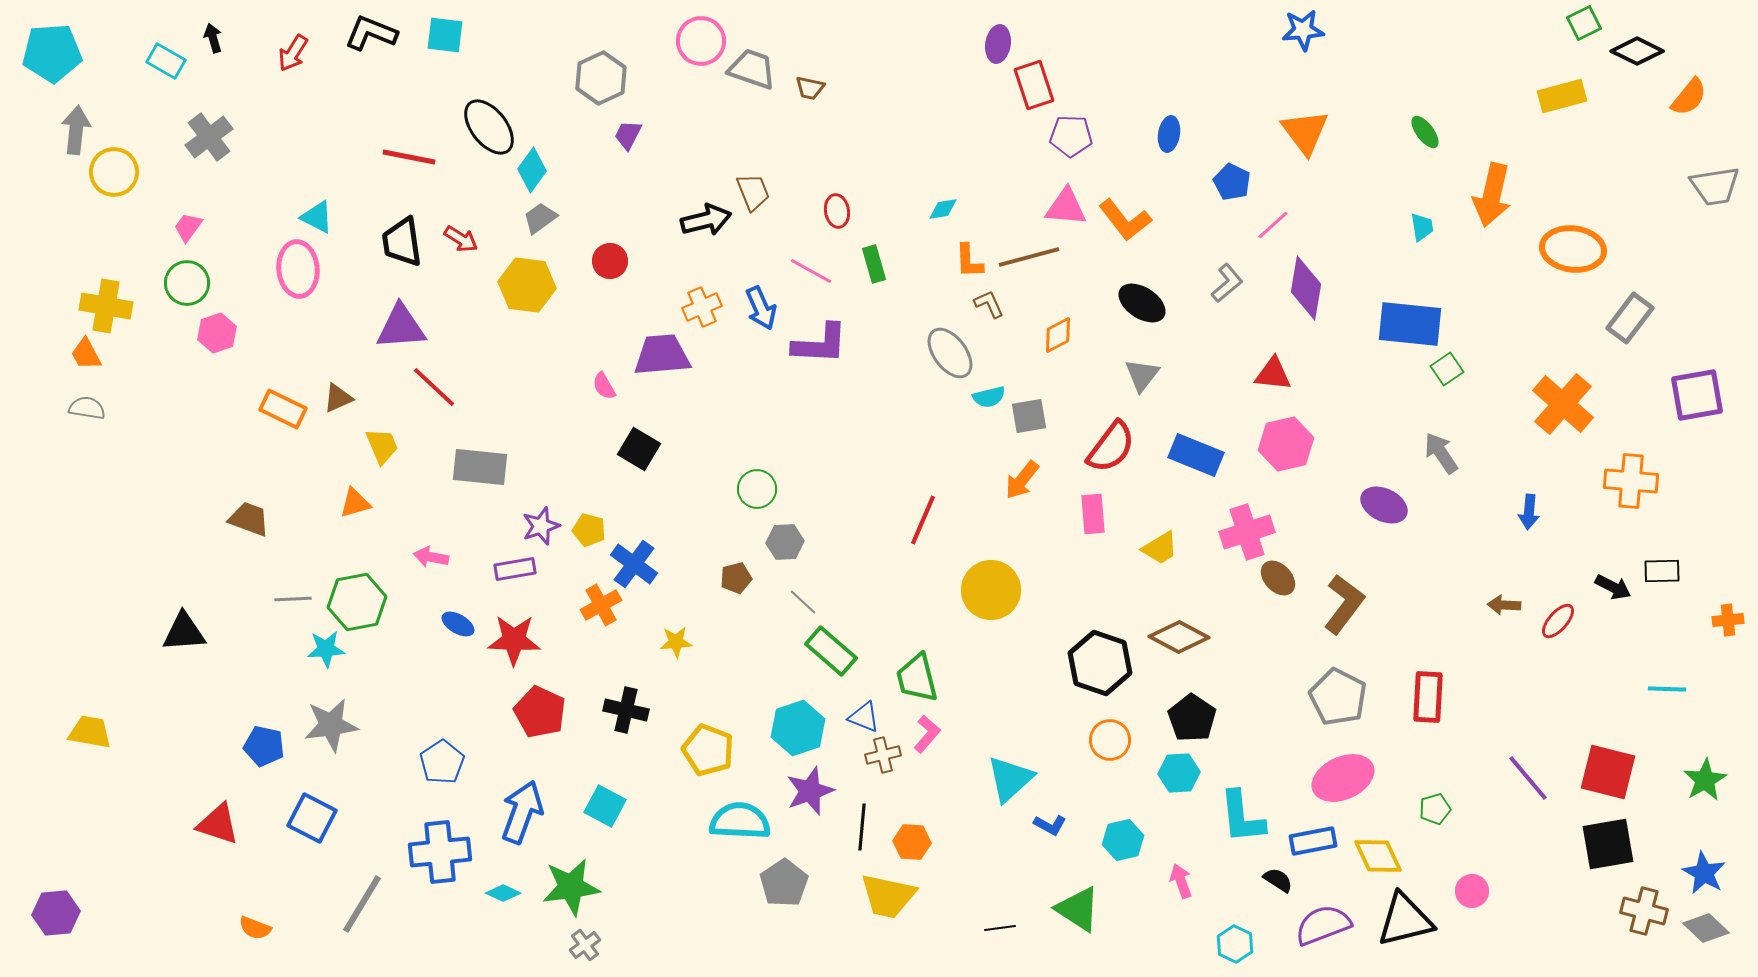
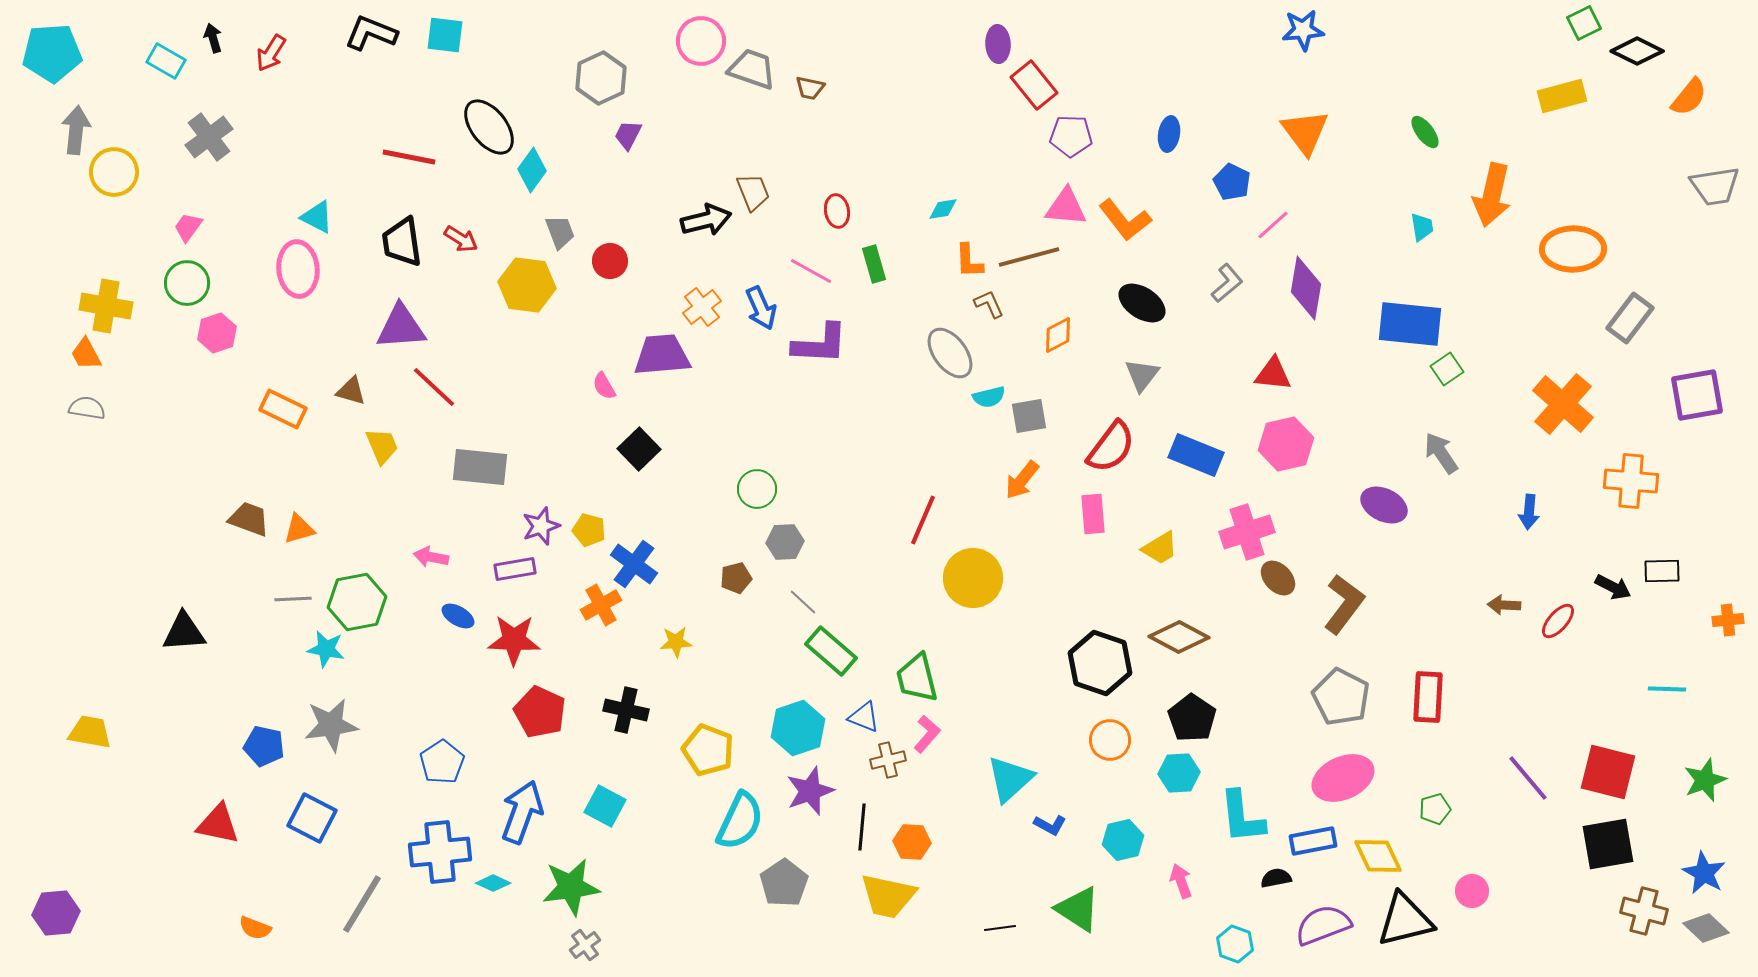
purple ellipse at (998, 44): rotated 12 degrees counterclockwise
red arrow at (293, 53): moved 22 px left
red rectangle at (1034, 85): rotated 21 degrees counterclockwise
gray trapezoid at (540, 218): moved 20 px right, 14 px down; rotated 105 degrees clockwise
orange ellipse at (1573, 249): rotated 8 degrees counterclockwise
orange cross at (702, 307): rotated 15 degrees counterclockwise
brown triangle at (338, 398): moved 13 px right, 7 px up; rotated 40 degrees clockwise
black square at (639, 449): rotated 15 degrees clockwise
orange triangle at (355, 503): moved 56 px left, 26 px down
yellow circle at (991, 590): moved 18 px left, 12 px up
blue ellipse at (458, 624): moved 8 px up
cyan star at (326, 649): rotated 15 degrees clockwise
gray pentagon at (1338, 697): moved 3 px right
brown cross at (883, 755): moved 5 px right, 5 px down
green star at (1705, 780): rotated 9 degrees clockwise
cyan semicircle at (740, 821): rotated 112 degrees clockwise
red triangle at (218, 824): rotated 6 degrees counterclockwise
black semicircle at (1278, 880): moved 2 px left, 2 px up; rotated 44 degrees counterclockwise
cyan diamond at (503, 893): moved 10 px left, 10 px up
cyan hexagon at (1235, 944): rotated 6 degrees counterclockwise
